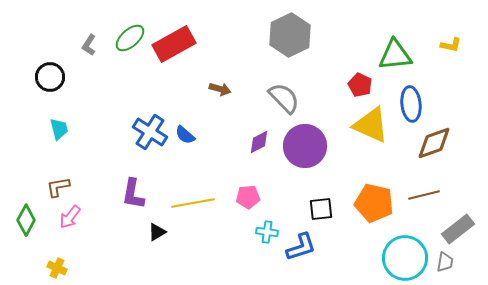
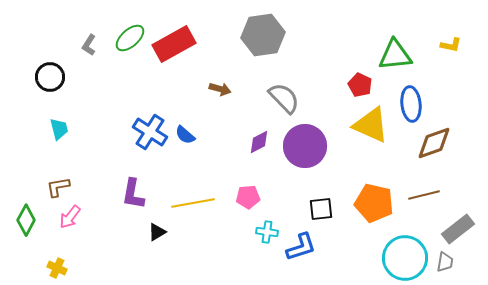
gray hexagon: moved 27 px left; rotated 18 degrees clockwise
